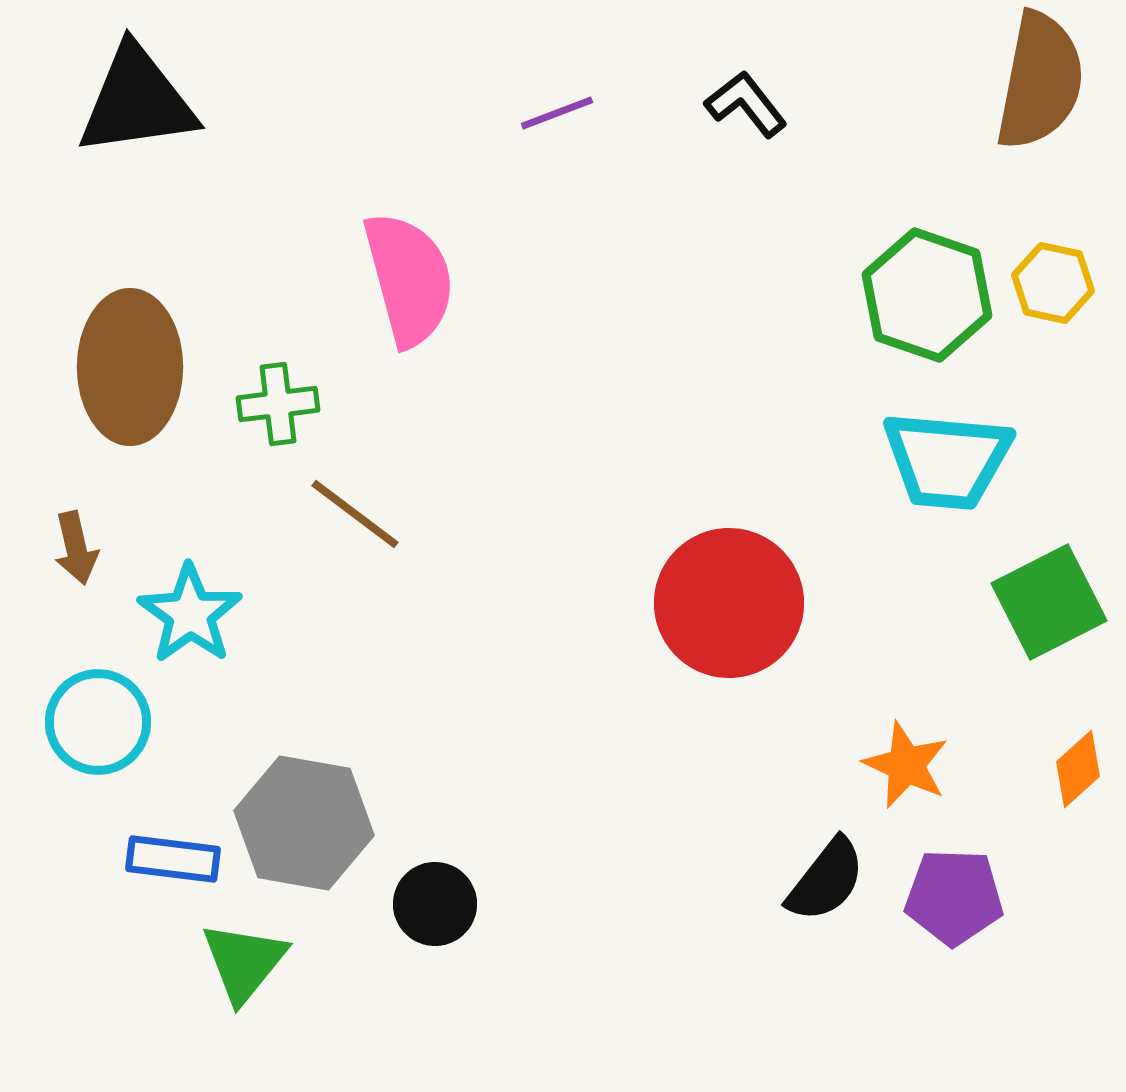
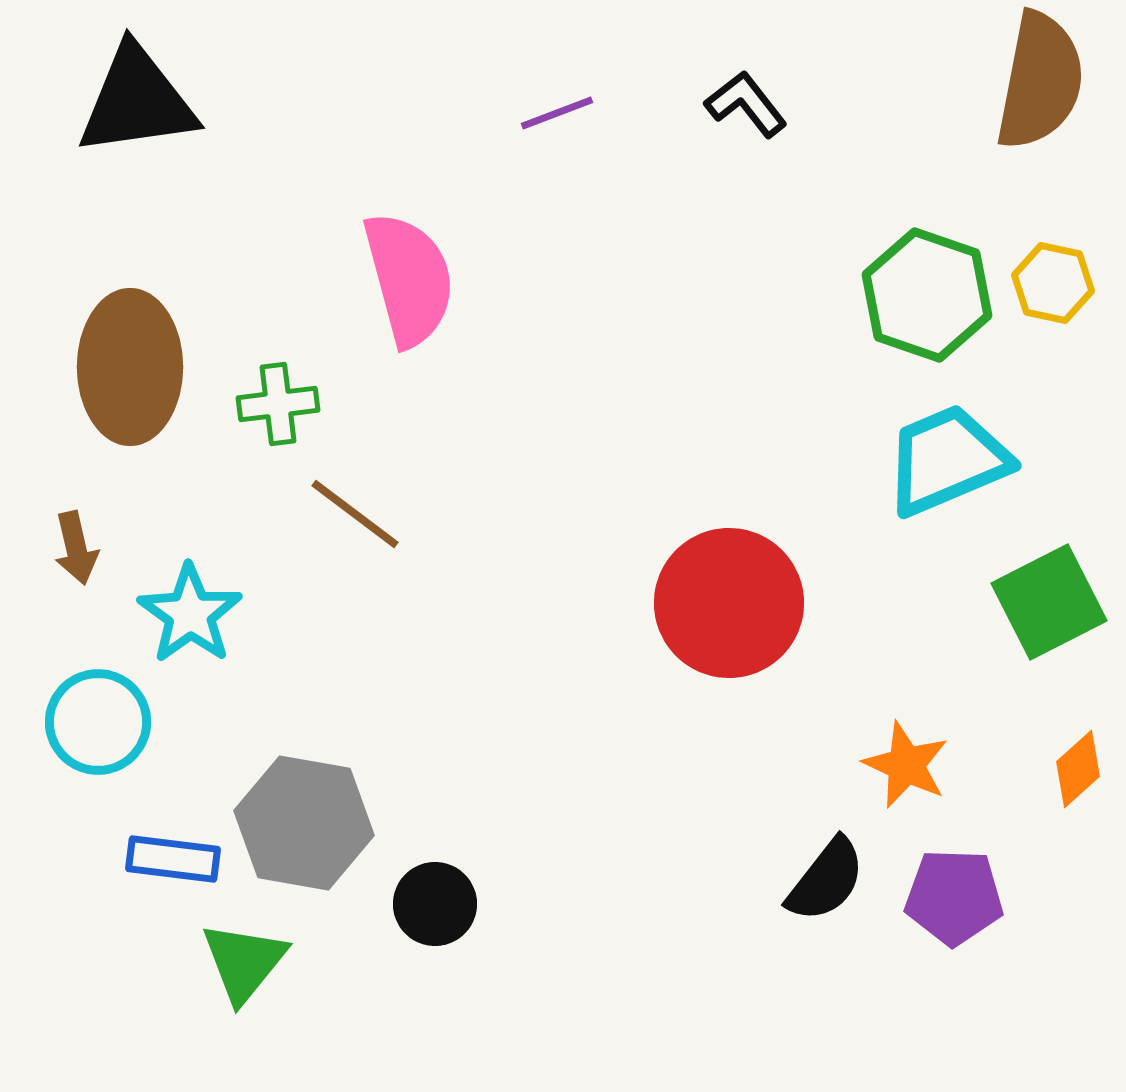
cyan trapezoid: rotated 152 degrees clockwise
